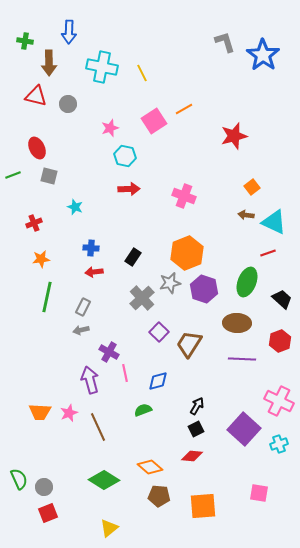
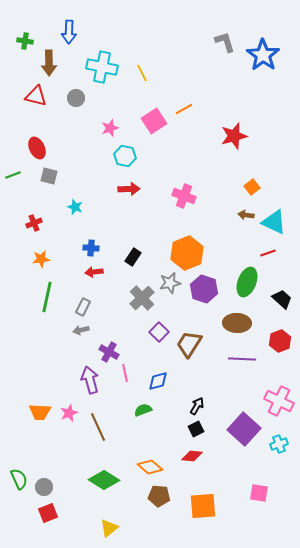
gray circle at (68, 104): moved 8 px right, 6 px up
